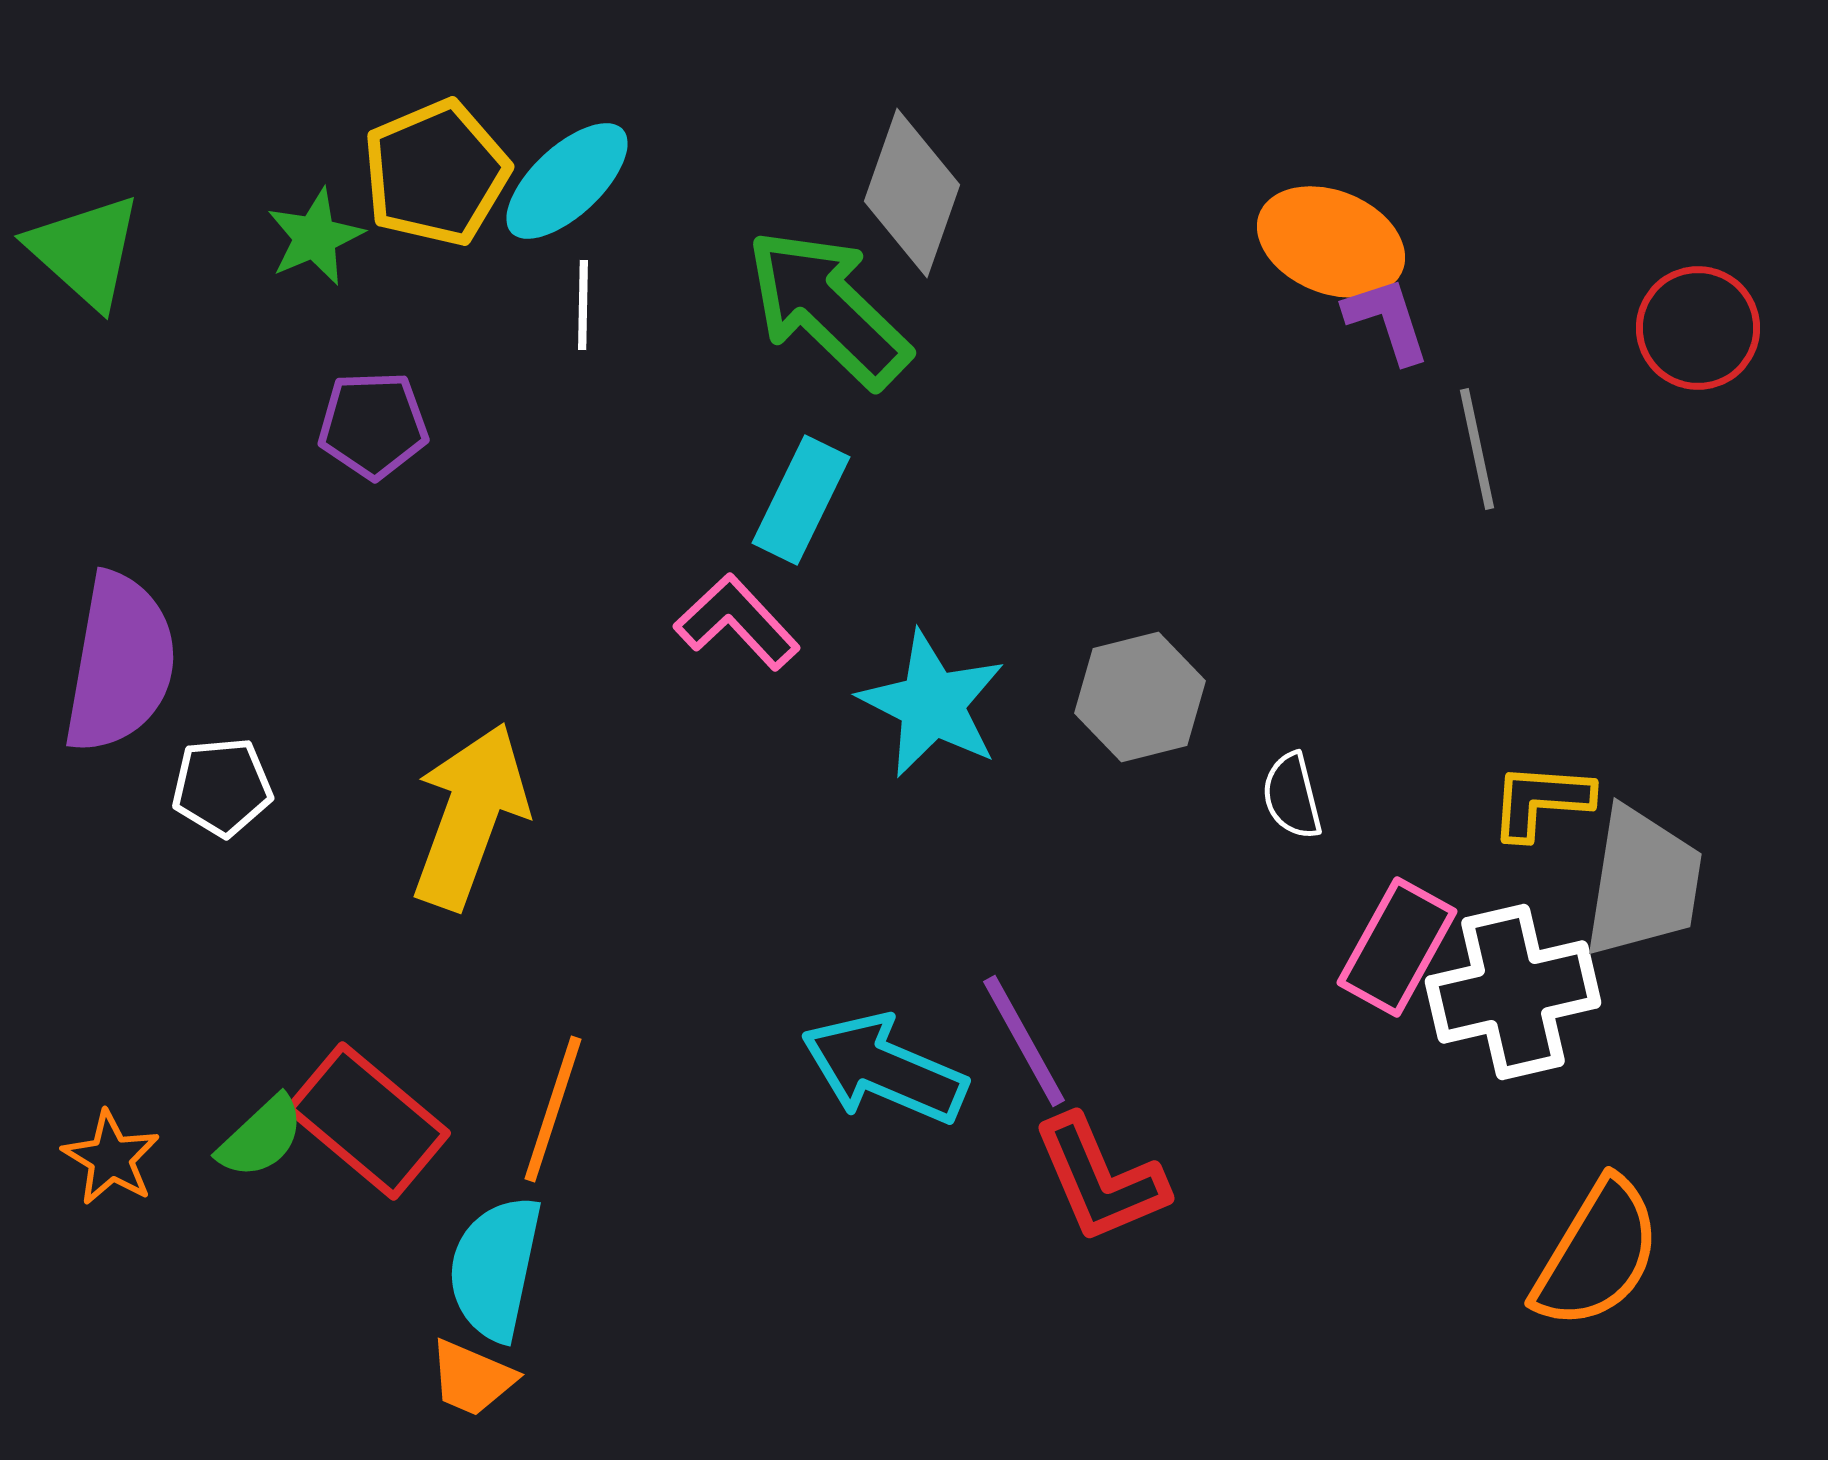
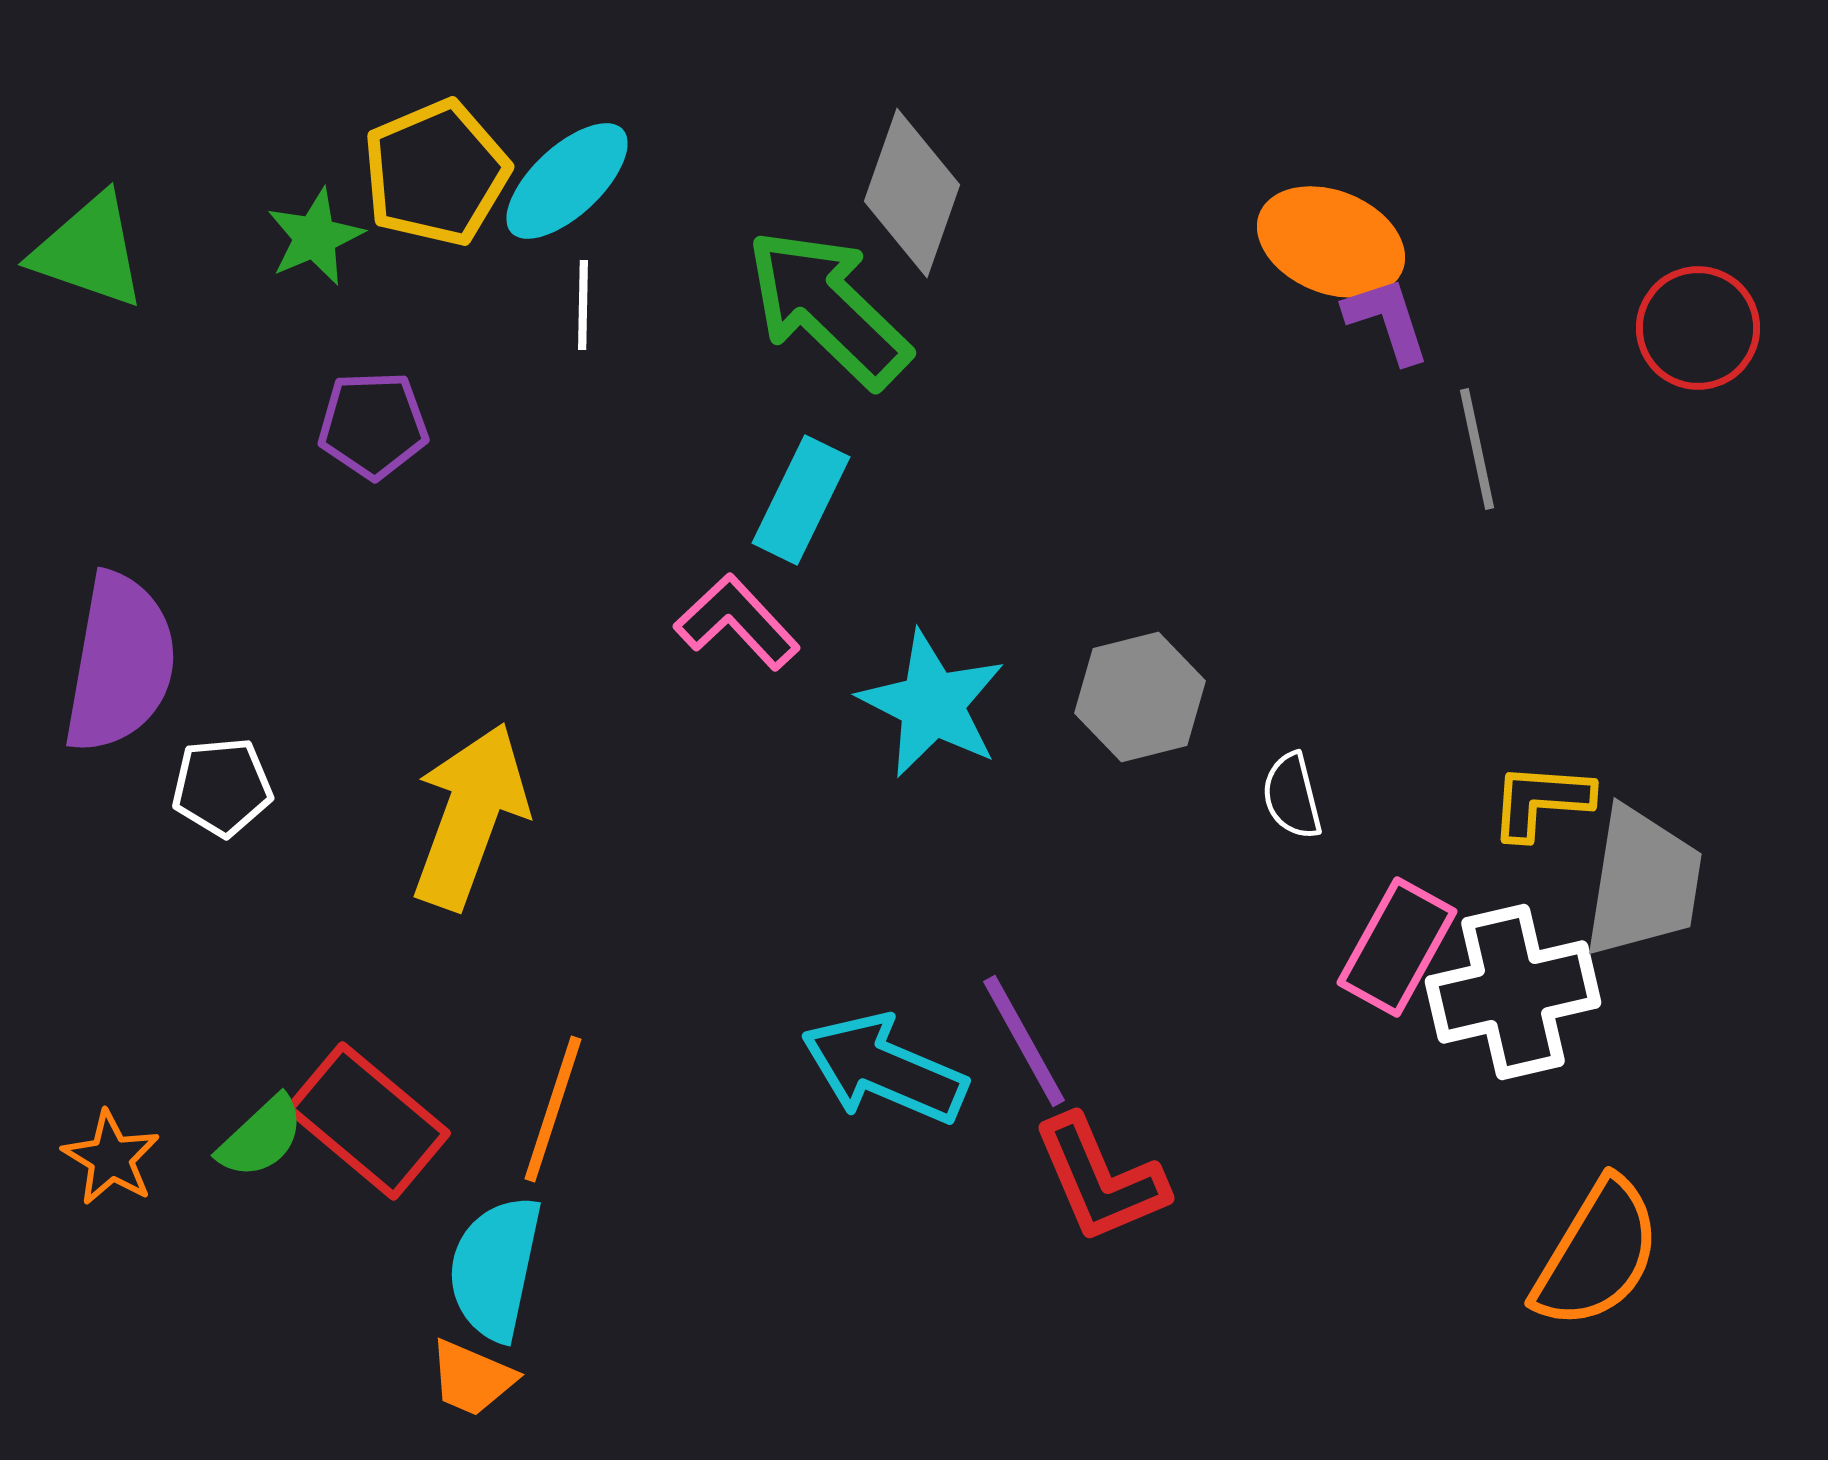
green triangle: moved 4 px right; rotated 23 degrees counterclockwise
